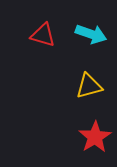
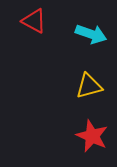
red triangle: moved 9 px left, 14 px up; rotated 12 degrees clockwise
red star: moved 3 px left, 1 px up; rotated 16 degrees counterclockwise
